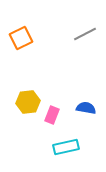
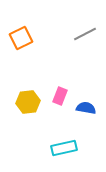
pink rectangle: moved 8 px right, 19 px up
cyan rectangle: moved 2 px left, 1 px down
